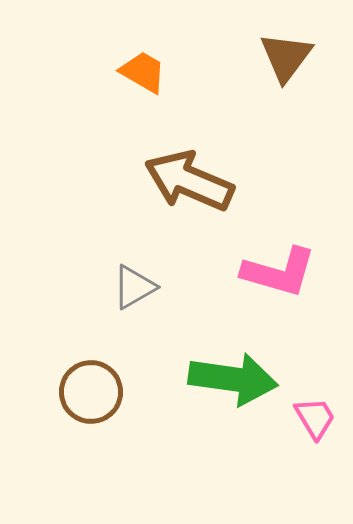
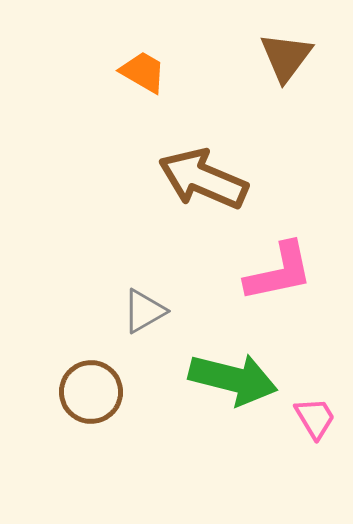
brown arrow: moved 14 px right, 2 px up
pink L-shape: rotated 28 degrees counterclockwise
gray triangle: moved 10 px right, 24 px down
green arrow: rotated 6 degrees clockwise
